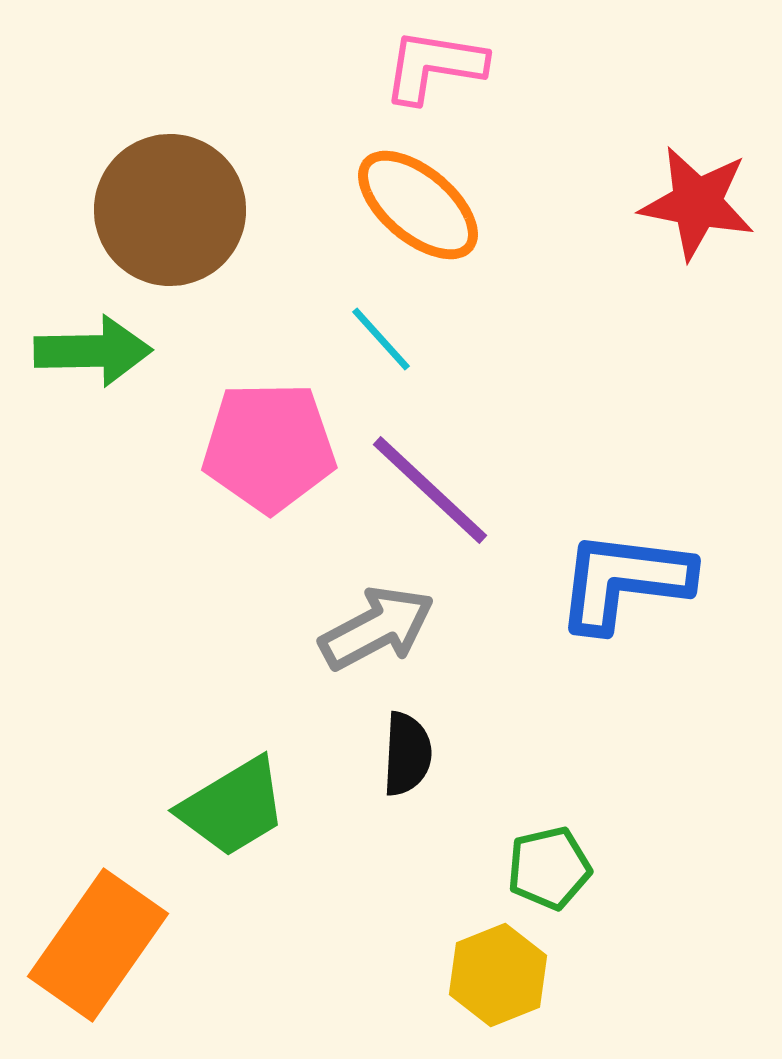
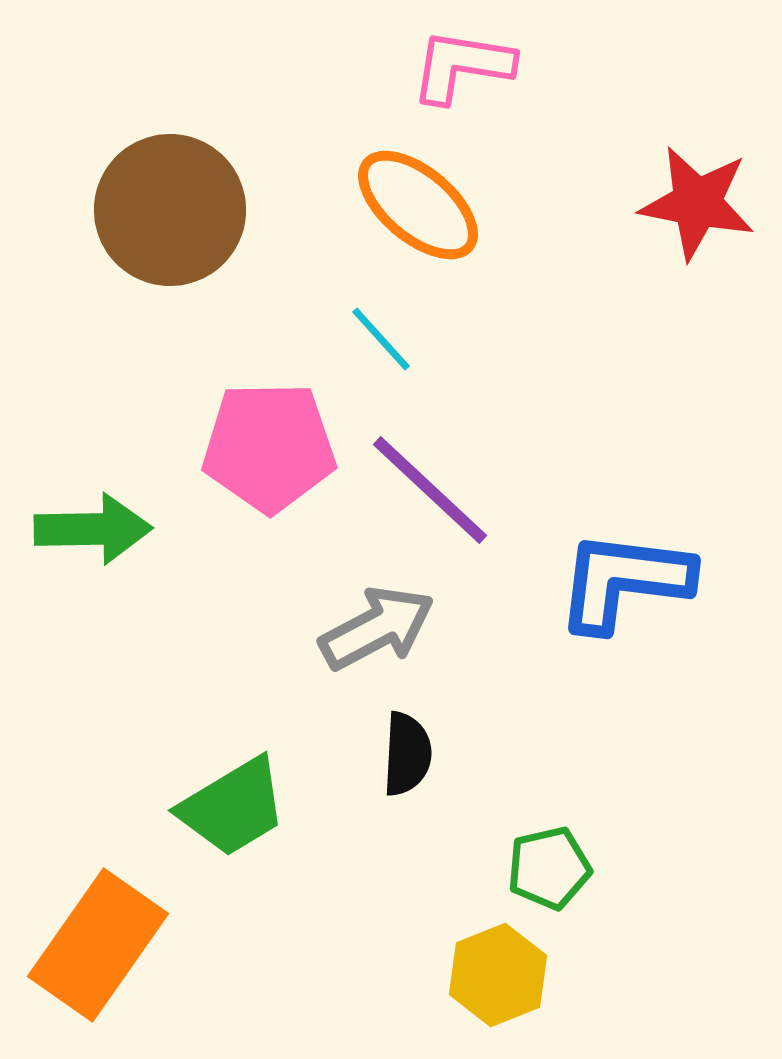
pink L-shape: moved 28 px right
green arrow: moved 178 px down
